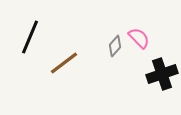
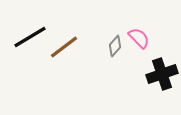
black line: rotated 36 degrees clockwise
brown line: moved 16 px up
